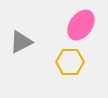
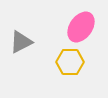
pink ellipse: moved 2 px down
